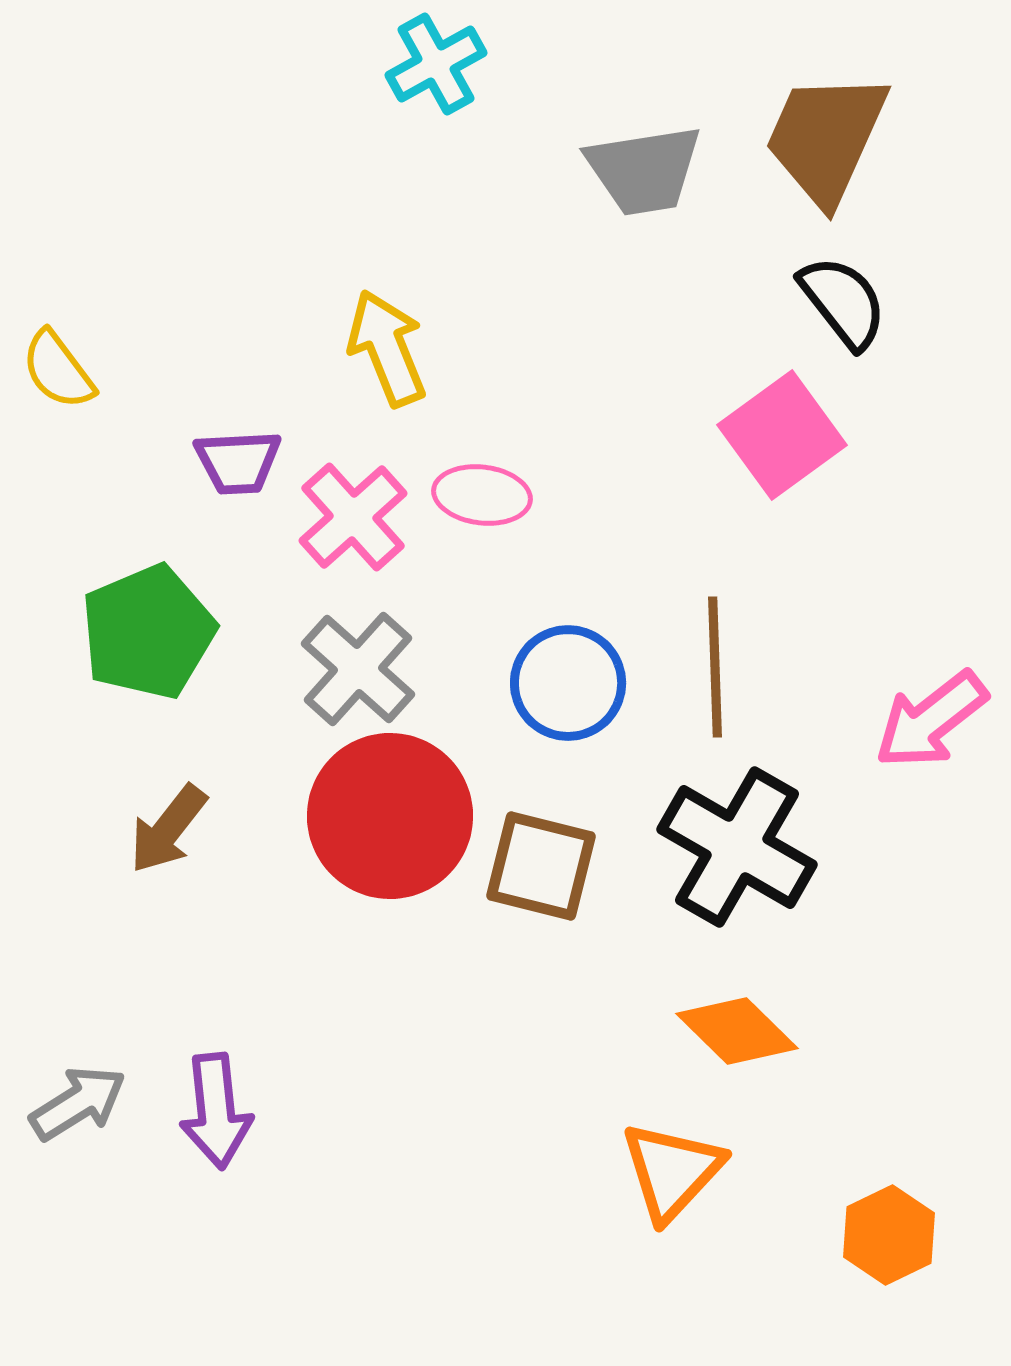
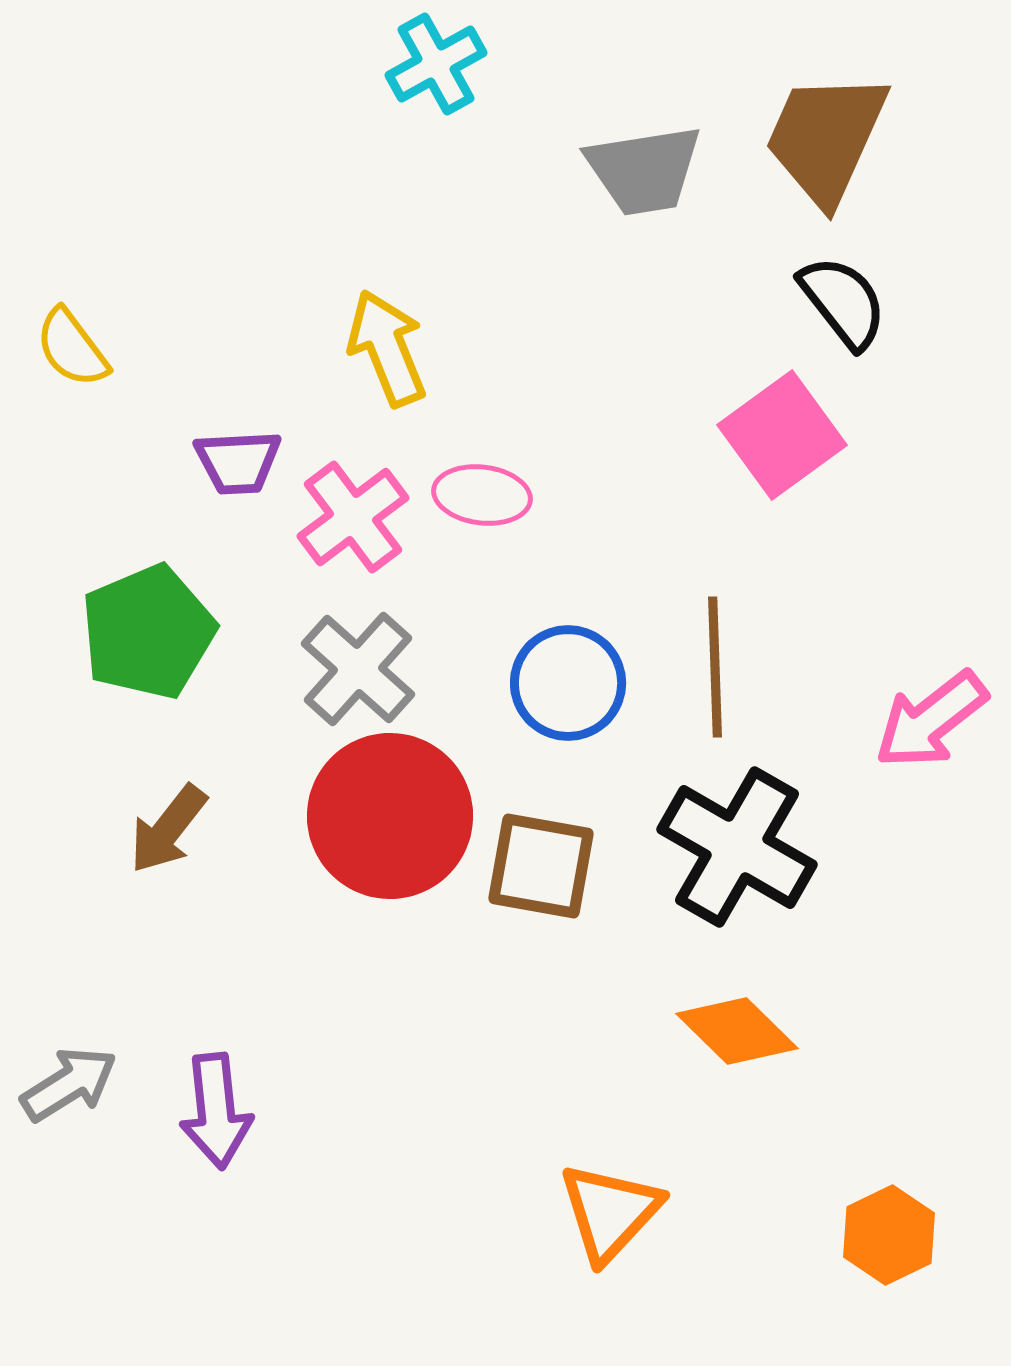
yellow semicircle: moved 14 px right, 22 px up
pink cross: rotated 5 degrees clockwise
brown square: rotated 4 degrees counterclockwise
gray arrow: moved 9 px left, 19 px up
orange triangle: moved 62 px left, 41 px down
